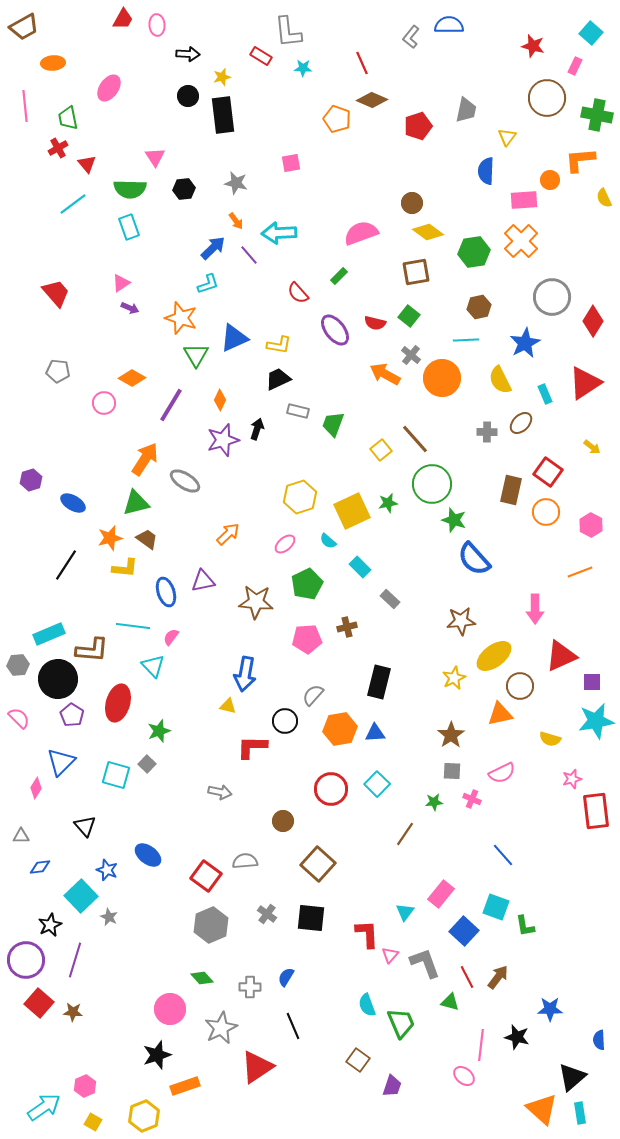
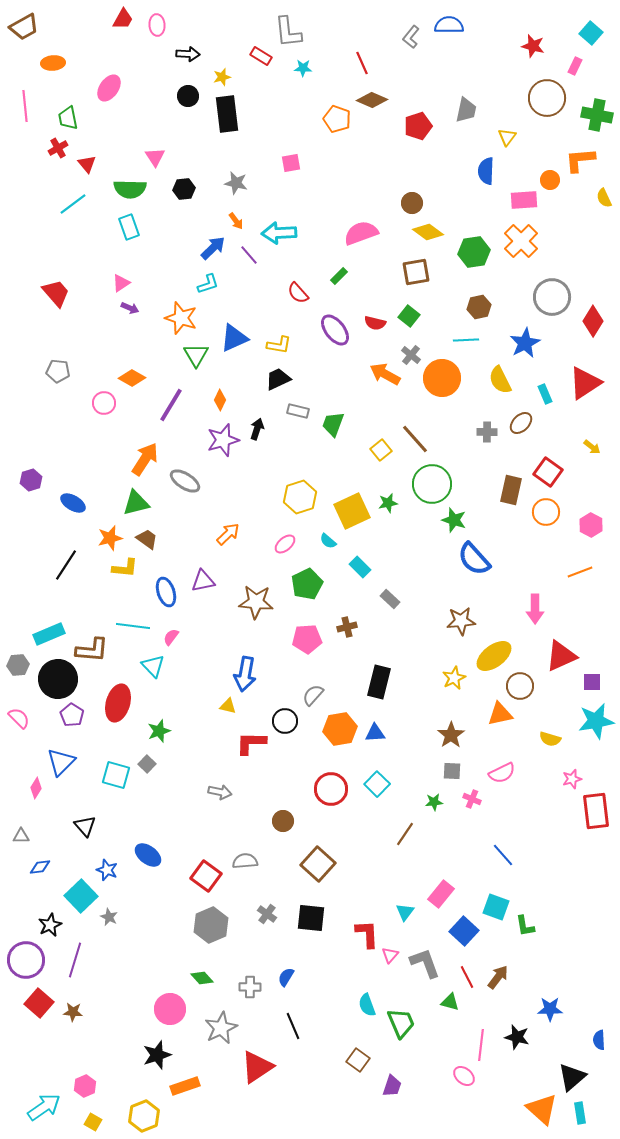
black rectangle at (223, 115): moved 4 px right, 1 px up
red L-shape at (252, 747): moved 1 px left, 4 px up
